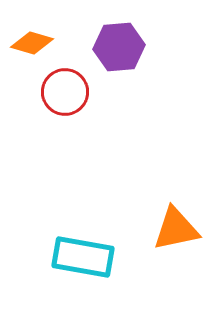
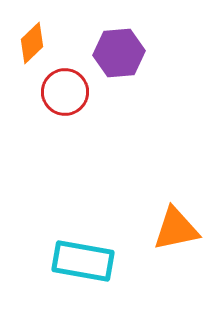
orange diamond: rotated 60 degrees counterclockwise
purple hexagon: moved 6 px down
cyan rectangle: moved 4 px down
